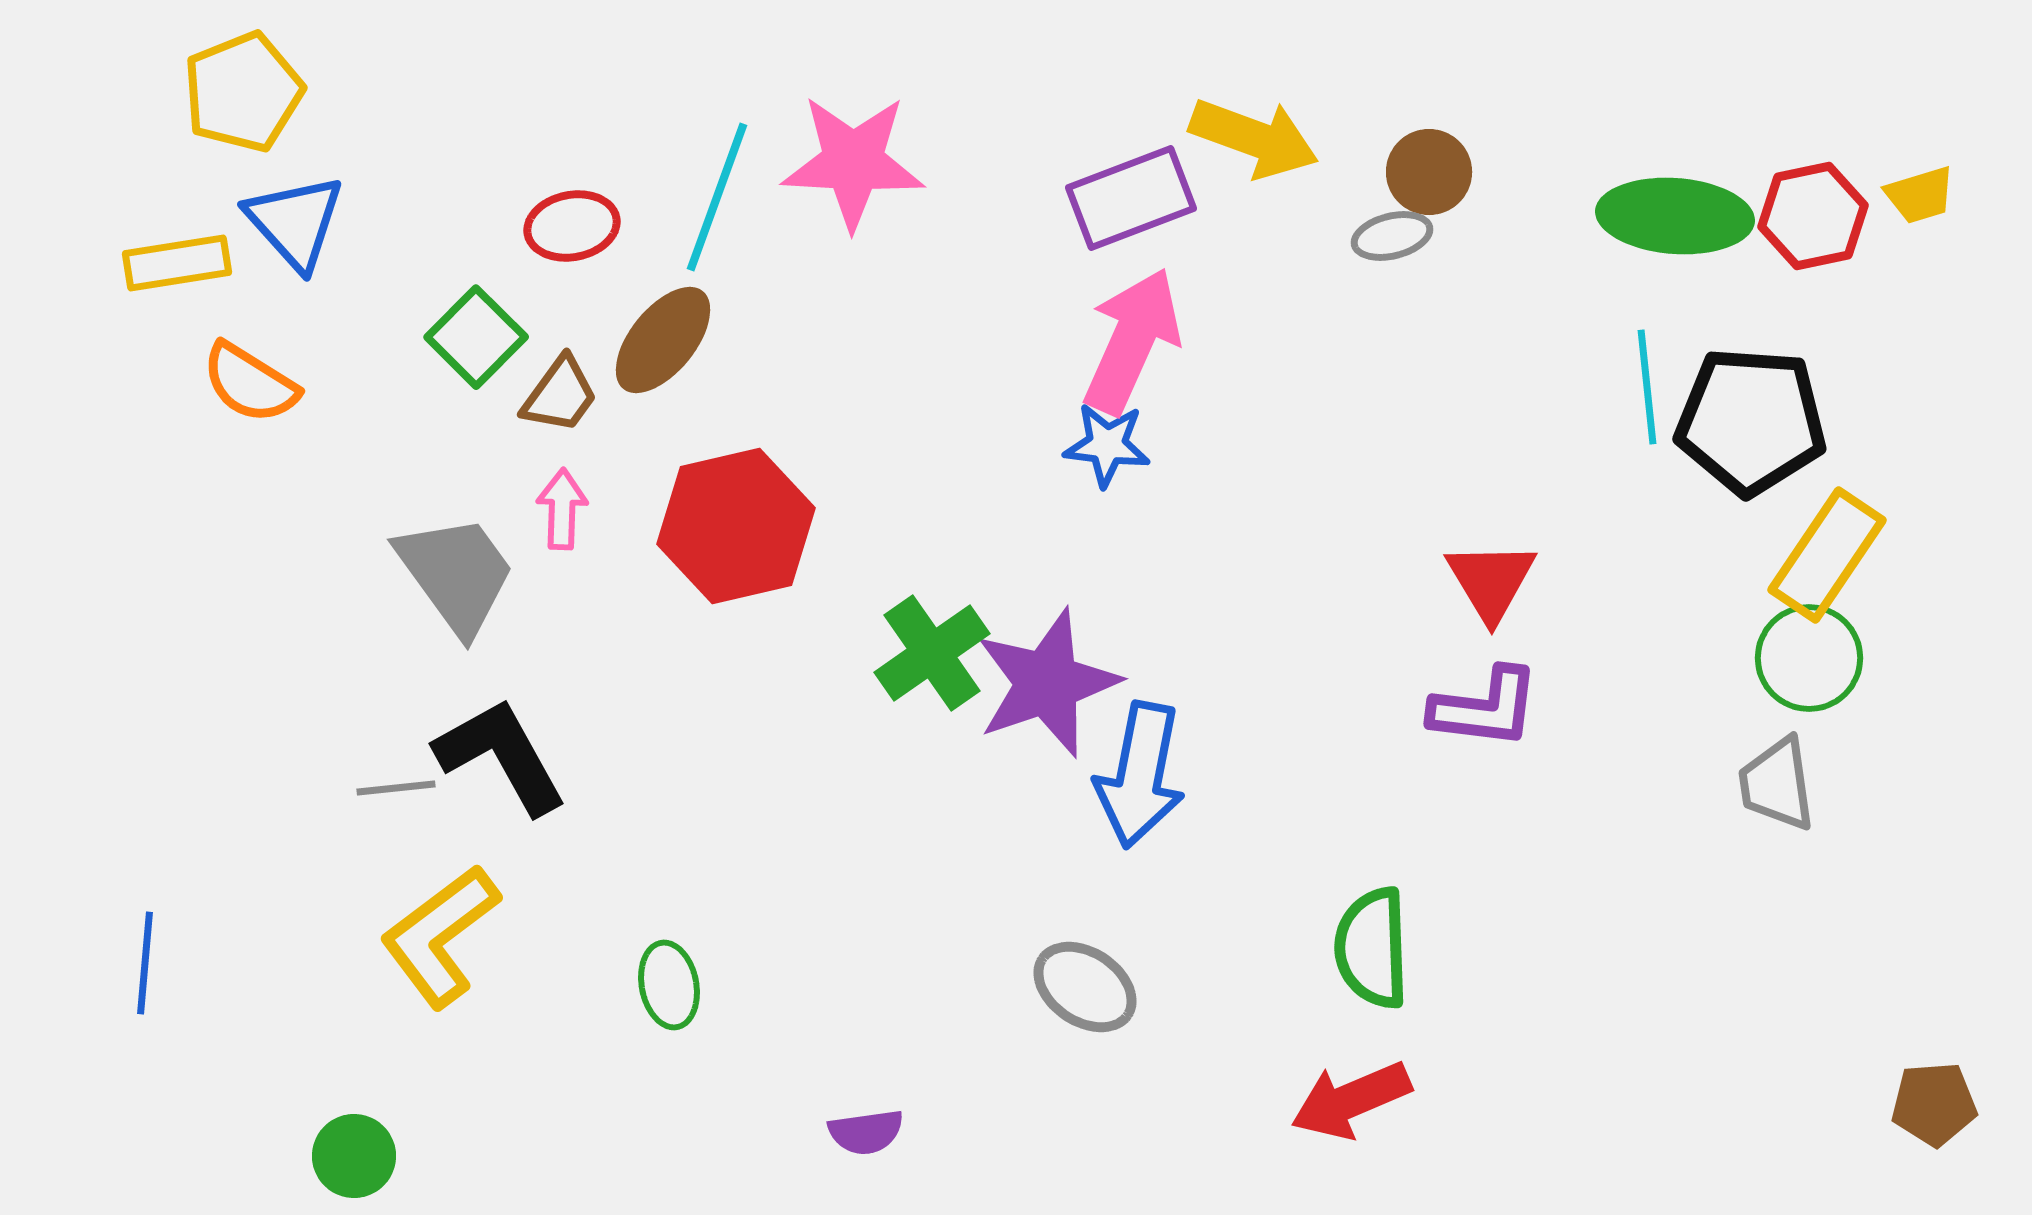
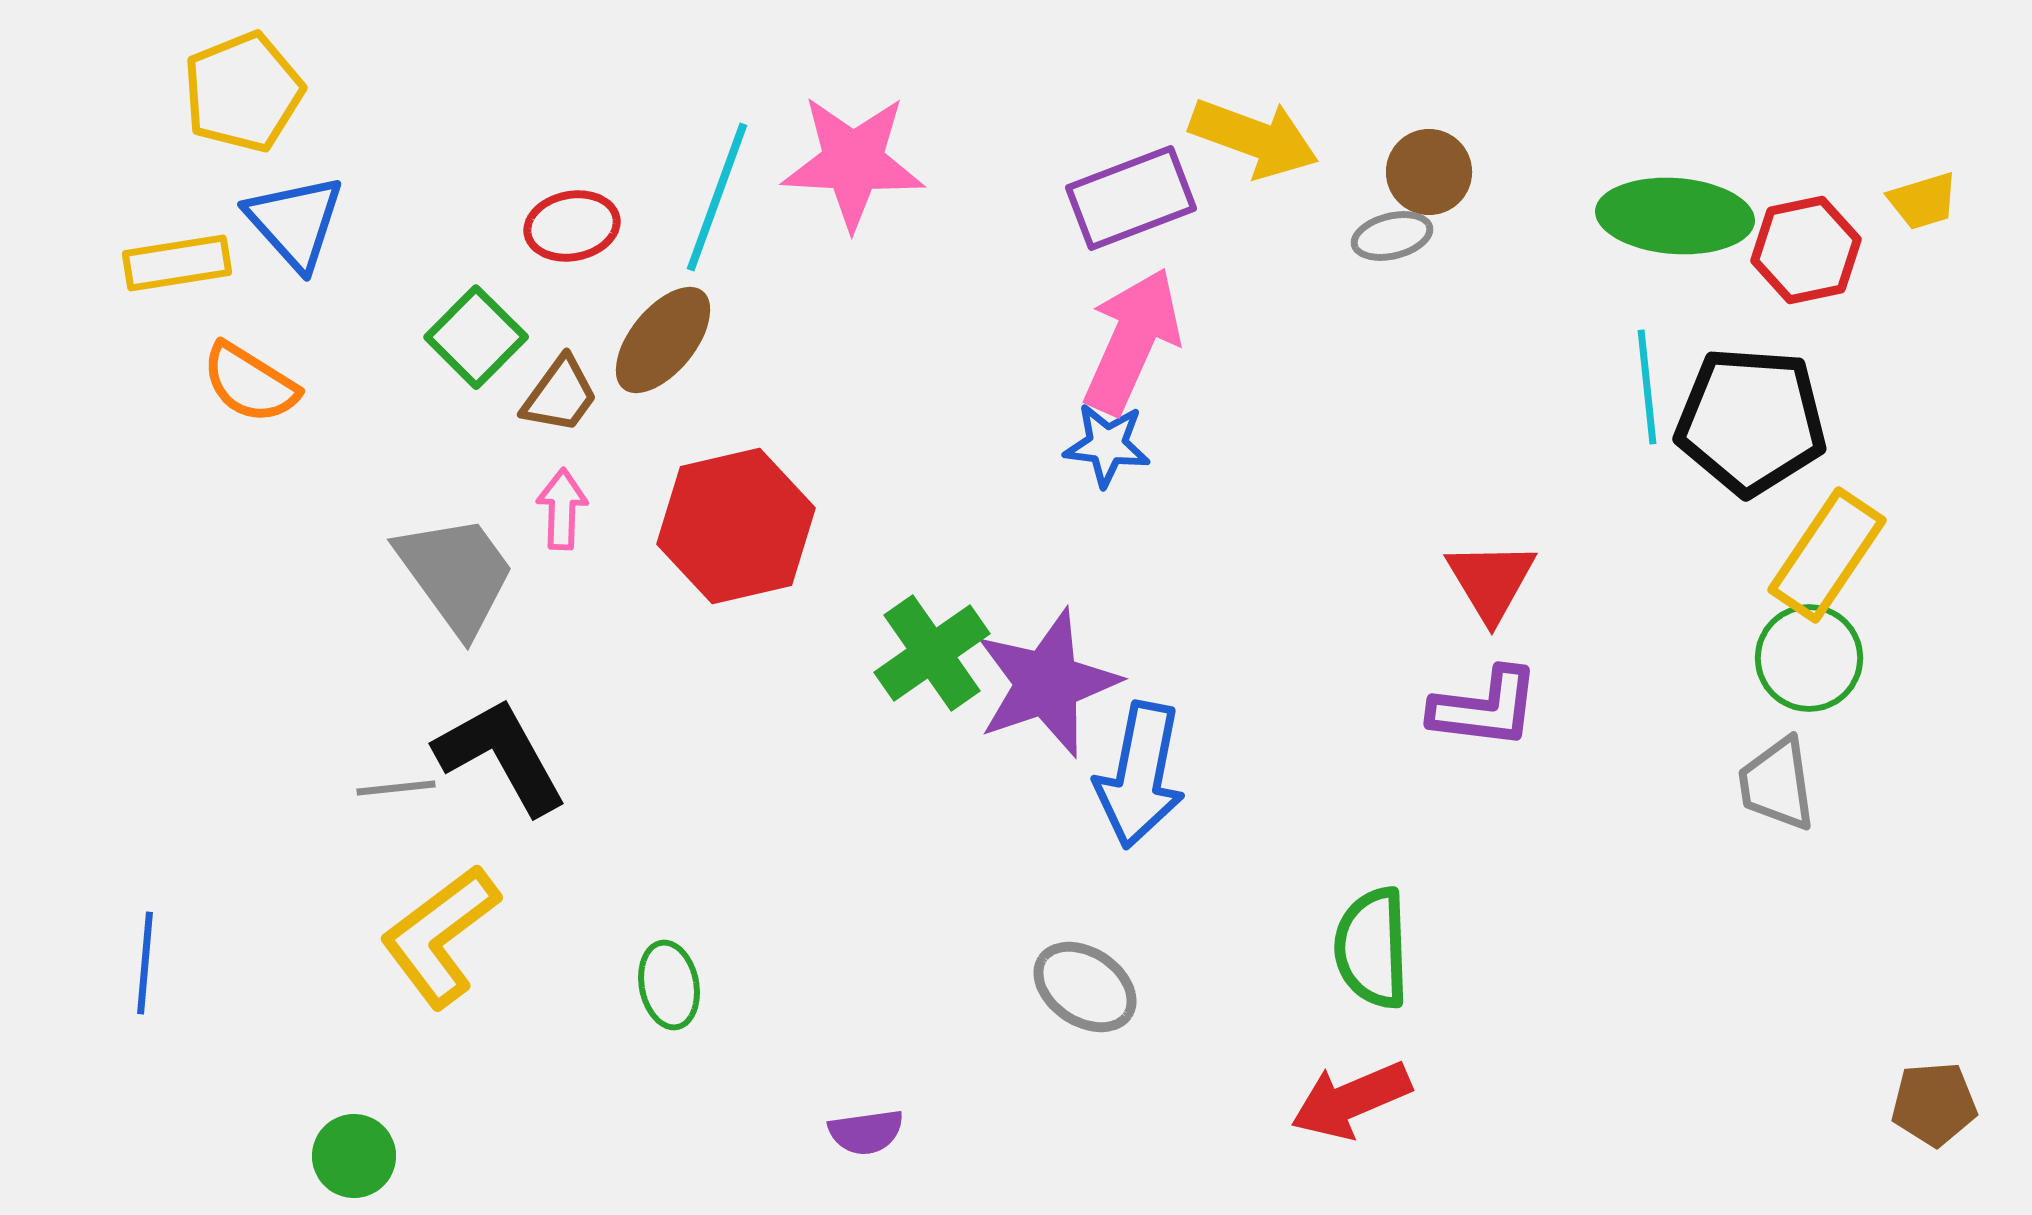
yellow trapezoid at (1920, 195): moved 3 px right, 6 px down
red hexagon at (1813, 216): moved 7 px left, 34 px down
